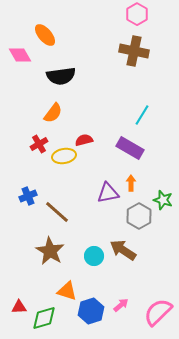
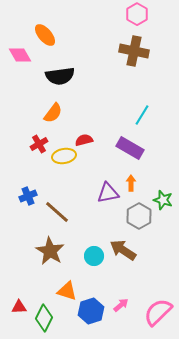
black semicircle: moved 1 px left
green diamond: rotated 48 degrees counterclockwise
